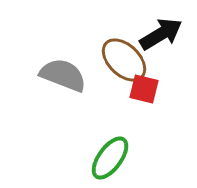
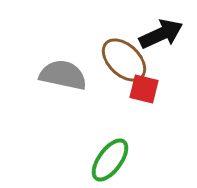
black arrow: rotated 6 degrees clockwise
gray semicircle: rotated 9 degrees counterclockwise
green ellipse: moved 2 px down
